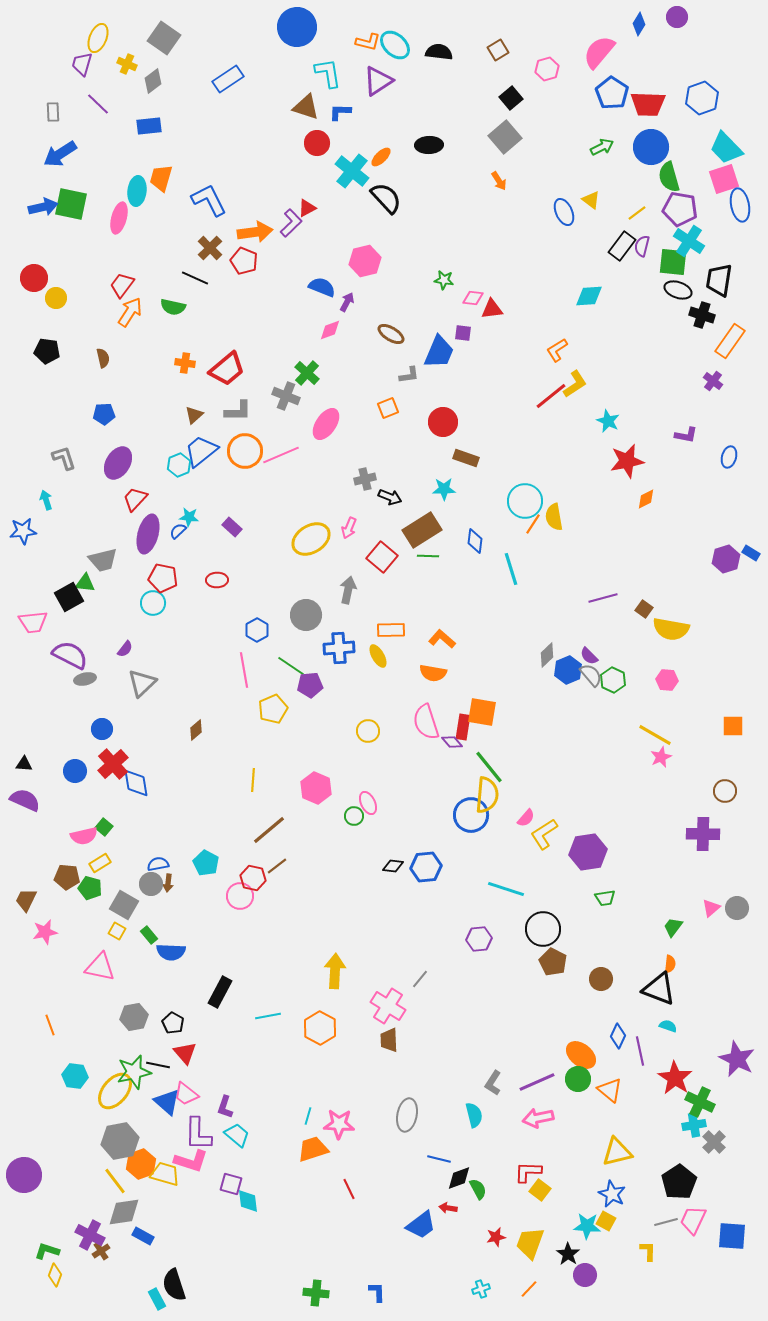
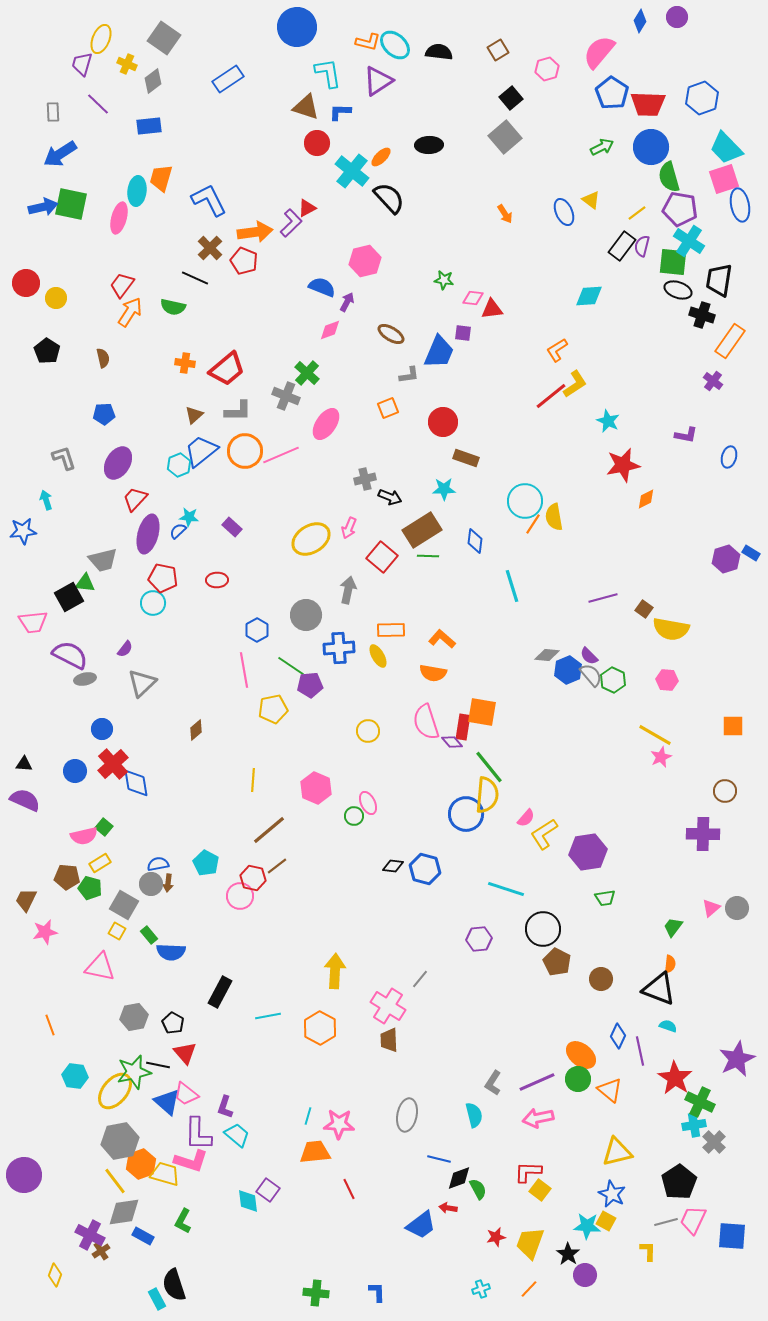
blue diamond at (639, 24): moved 1 px right, 3 px up
yellow ellipse at (98, 38): moved 3 px right, 1 px down
orange arrow at (499, 181): moved 6 px right, 33 px down
black semicircle at (386, 198): moved 3 px right
red circle at (34, 278): moved 8 px left, 5 px down
black pentagon at (47, 351): rotated 25 degrees clockwise
red star at (627, 461): moved 4 px left, 4 px down
cyan line at (511, 569): moved 1 px right, 17 px down
gray diamond at (547, 655): rotated 50 degrees clockwise
yellow pentagon at (273, 709): rotated 12 degrees clockwise
blue circle at (471, 815): moved 5 px left, 1 px up
blue hexagon at (426, 867): moved 1 px left, 2 px down; rotated 20 degrees clockwise
brown pentagon at (553, 962): moved 4 px right
purple star at (737, 1059): rotated 21 degrees clockwise
orange trapezoid at (313, 1149): moved 2 px right, 3 px down; rotated 12 degrees clockwise
purple square at (231, 1184): moved 37 px right, 6 px down; rotated 20 degrees clockwise
green L-shape at (47, 1251): moved 136 px right, 30 px up; rotated 80 degrees counterclockwise
